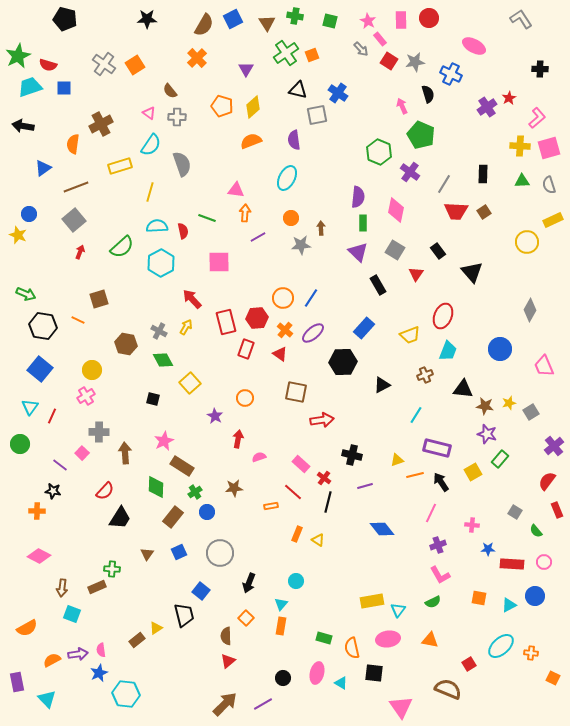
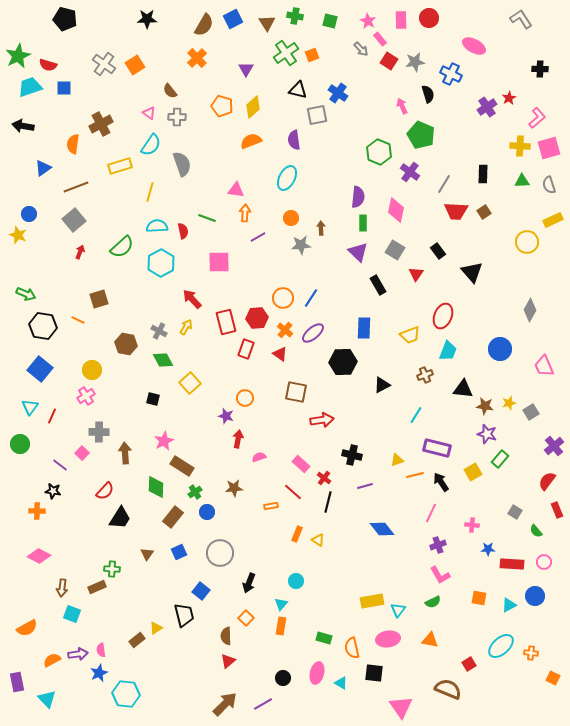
blue rectangle at (364, 328): rotated 40 degrees counterclockwise
purple star at (215, 416): moved 11 px right; rotated 14 degrees counterclockwise
